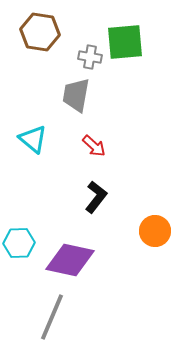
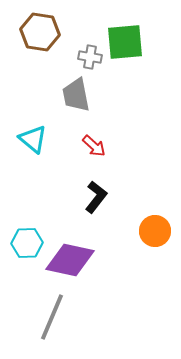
gray trapezoid: rotated 21 degrees counterclockwise
cyan hexagon: moved 8 px right
